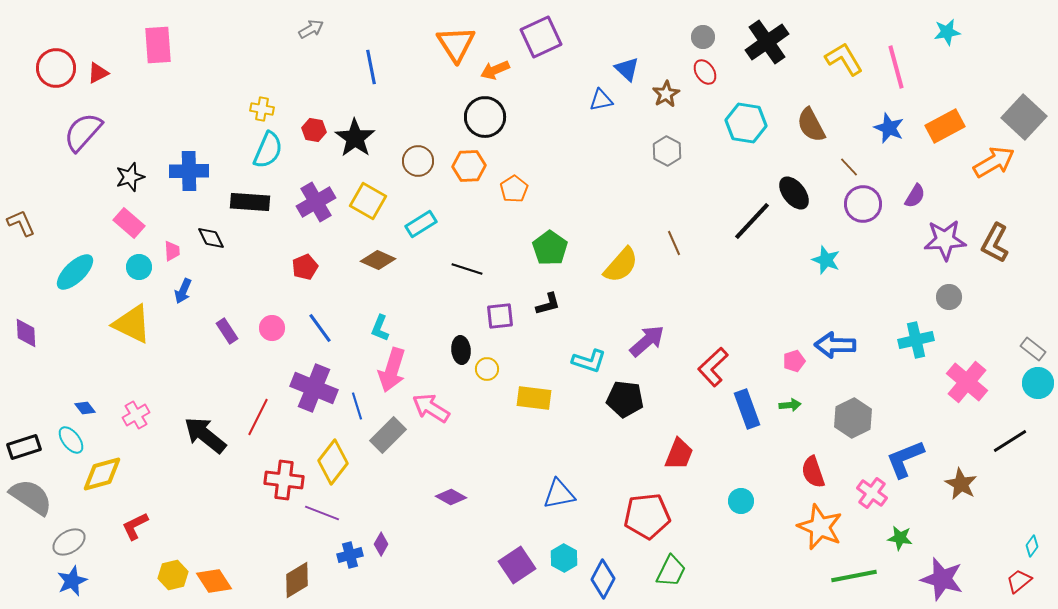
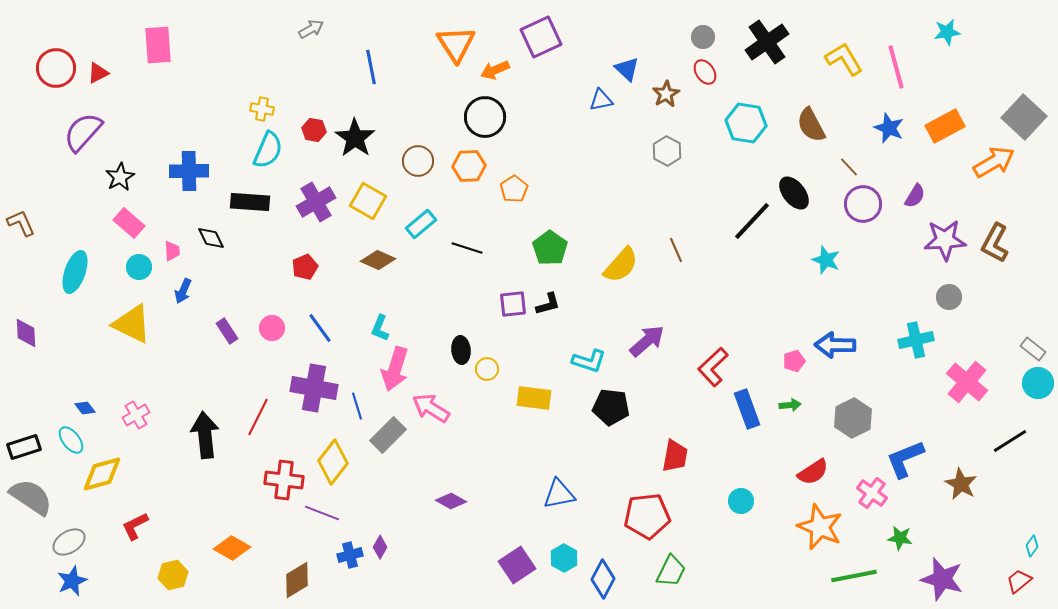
black star at (130, 177): moved 10 px left; rotated 12 degrees counterclockwise
cyan rectangle at (421, 224): rotated 8 degrees counterclockwise
brown line at (674, 243): moved 2 px right, 7 px down
black line at (467, 269): moved 21 px up
cyan ellipse at (75, 272): rotated 27 degrees counterclockwise
purple square at (500, 316): moved 13 px right, 12 px up
pink arrow at (392, 370): moved 3 px right, 1 px up
purple cross at (314, 388): rotated 12 degrees counterclockwise
black pentagon at (625, 399): moved 14 px left, 8 px down
black arrow at (205, 435): rotated 45 degrees clockwise
red trapezoid at (679, 454): moved 4 px left, 2 px down; rotated 12 degrees counterclockwise
red semicircle at (813, 472): rotated 104 degrees counterclockwise
purple diamond at (451, 497): moved 4 px down
purple diamond at (381, 544): moved 1 px left, 3 px down
orange diamond at (214, 581): moved 18 px right, 33 px up; rotated 27 degrees counterclockwise
